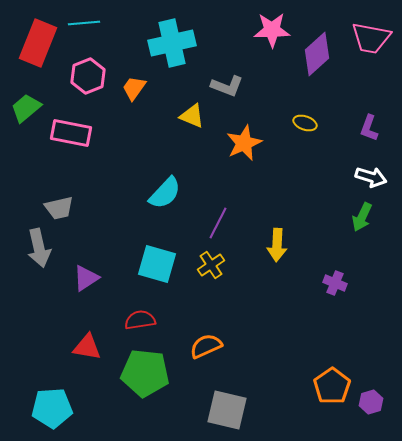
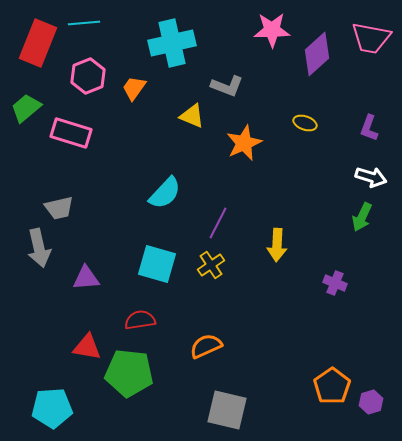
pink rectangle: rotated 6 degrees clockwise
purple triangle: rotated 28 degrees clockwise
green pentagon: moved 16 px left
